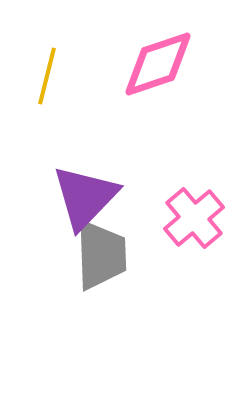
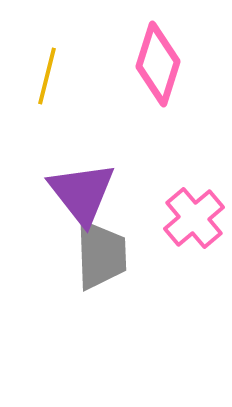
pink diamond: rotated 54 degrees counterclockwise
purple triangle: moved 3 px left, 4 px up; rotated 22 degrees counterclockwise
